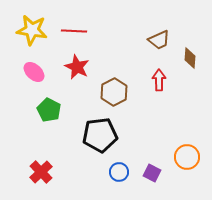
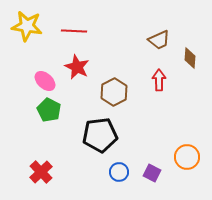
yellow star: moved 5 px left, 4 px up
pink ellipse: moved 11 px right, 9 px down
